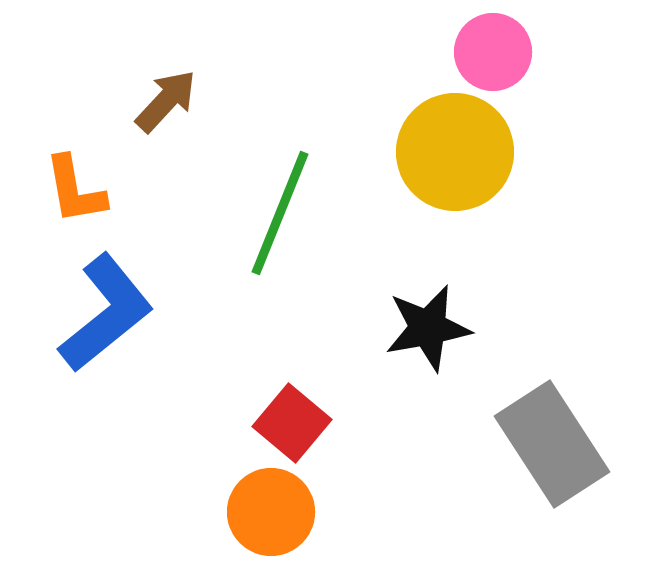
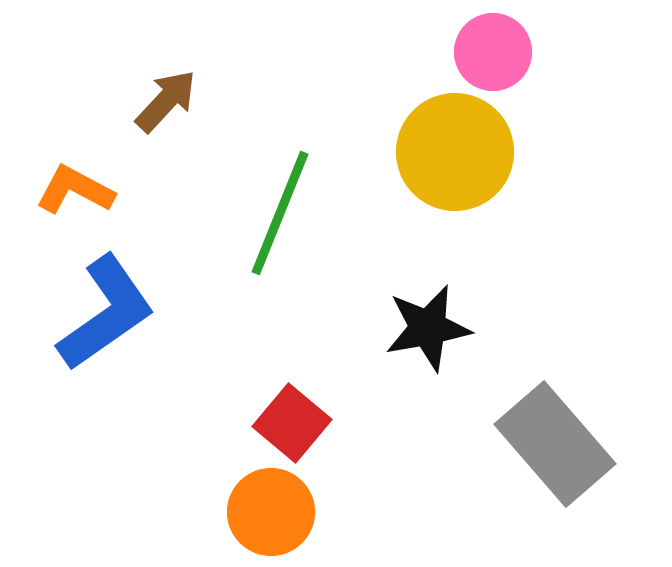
orange L-shape: rotated 128 degrees clockwise
blue L-shape: rotated 4 degrees clockwise
gray rectangle: moved 3 px right; rotated 8 degrees counterclockwise
